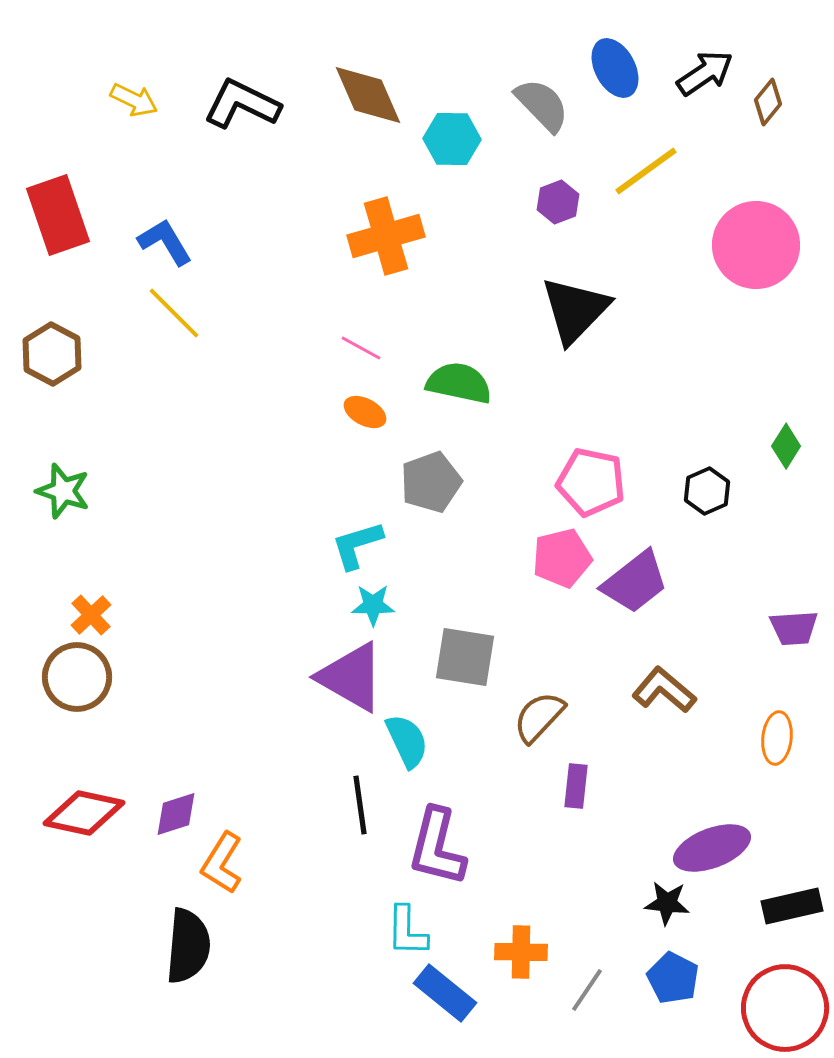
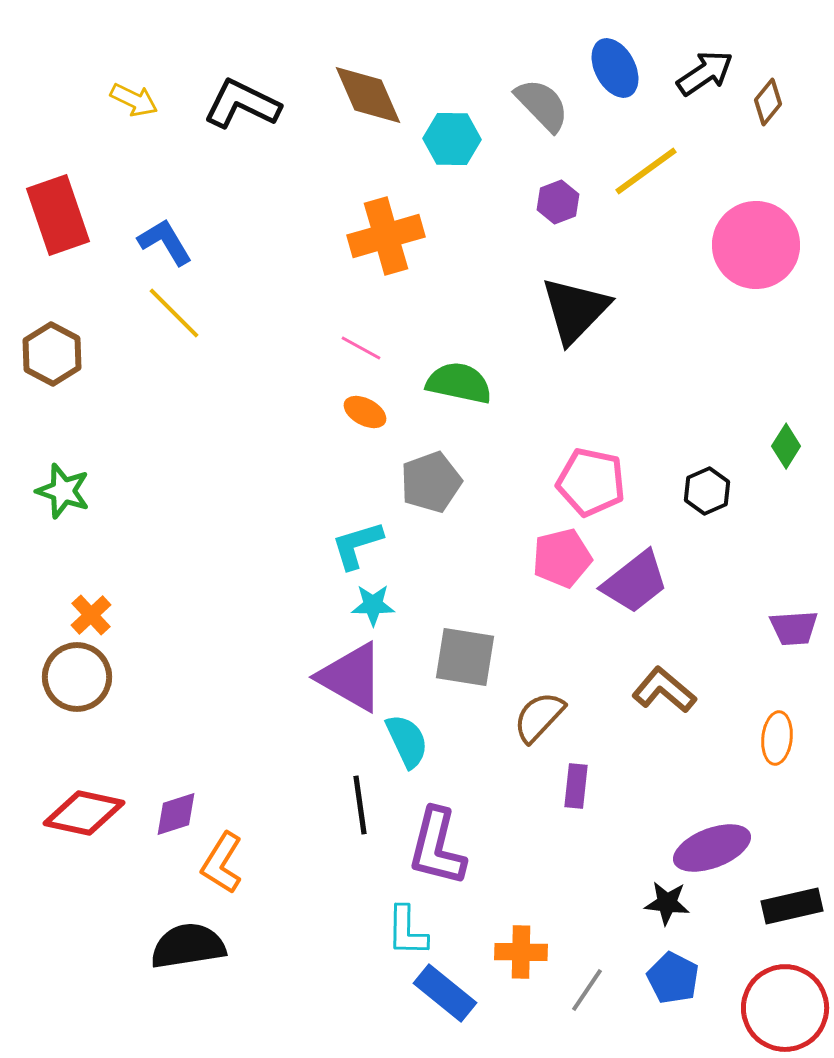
black semicircle at (188, 946): rotated 104 degrees counterclockwise
